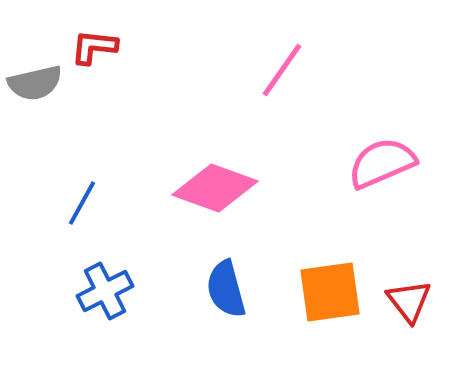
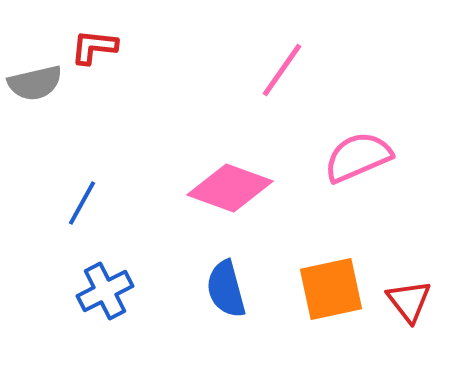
pink semicircle: moved 24 px left, 6 px up
pink diamond: moved 15 px right
orange square: moved 1 px right, 3 px up; rotated 4 degrees counterclockwise
